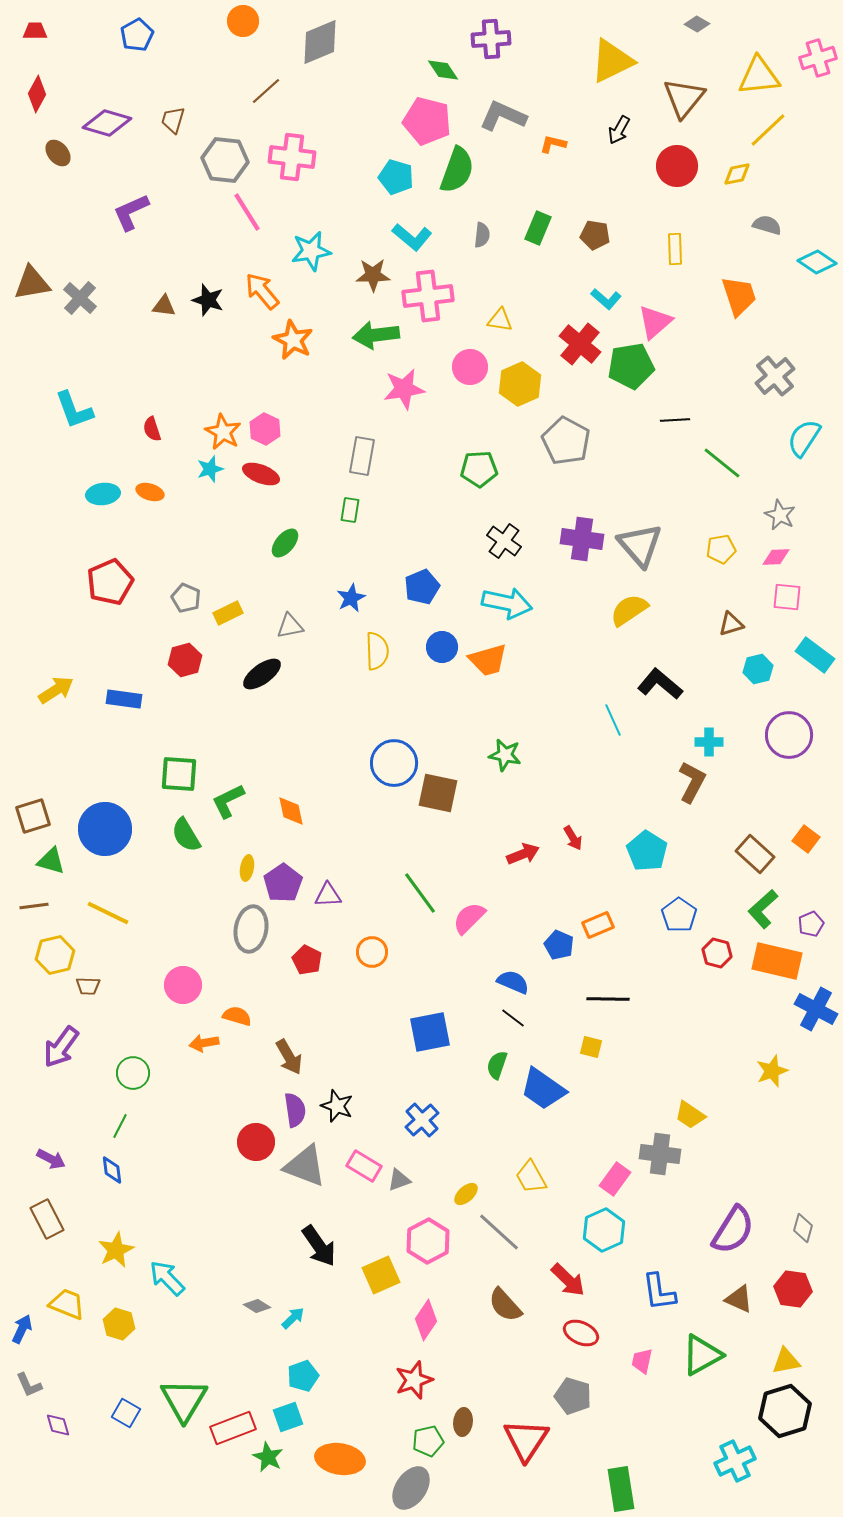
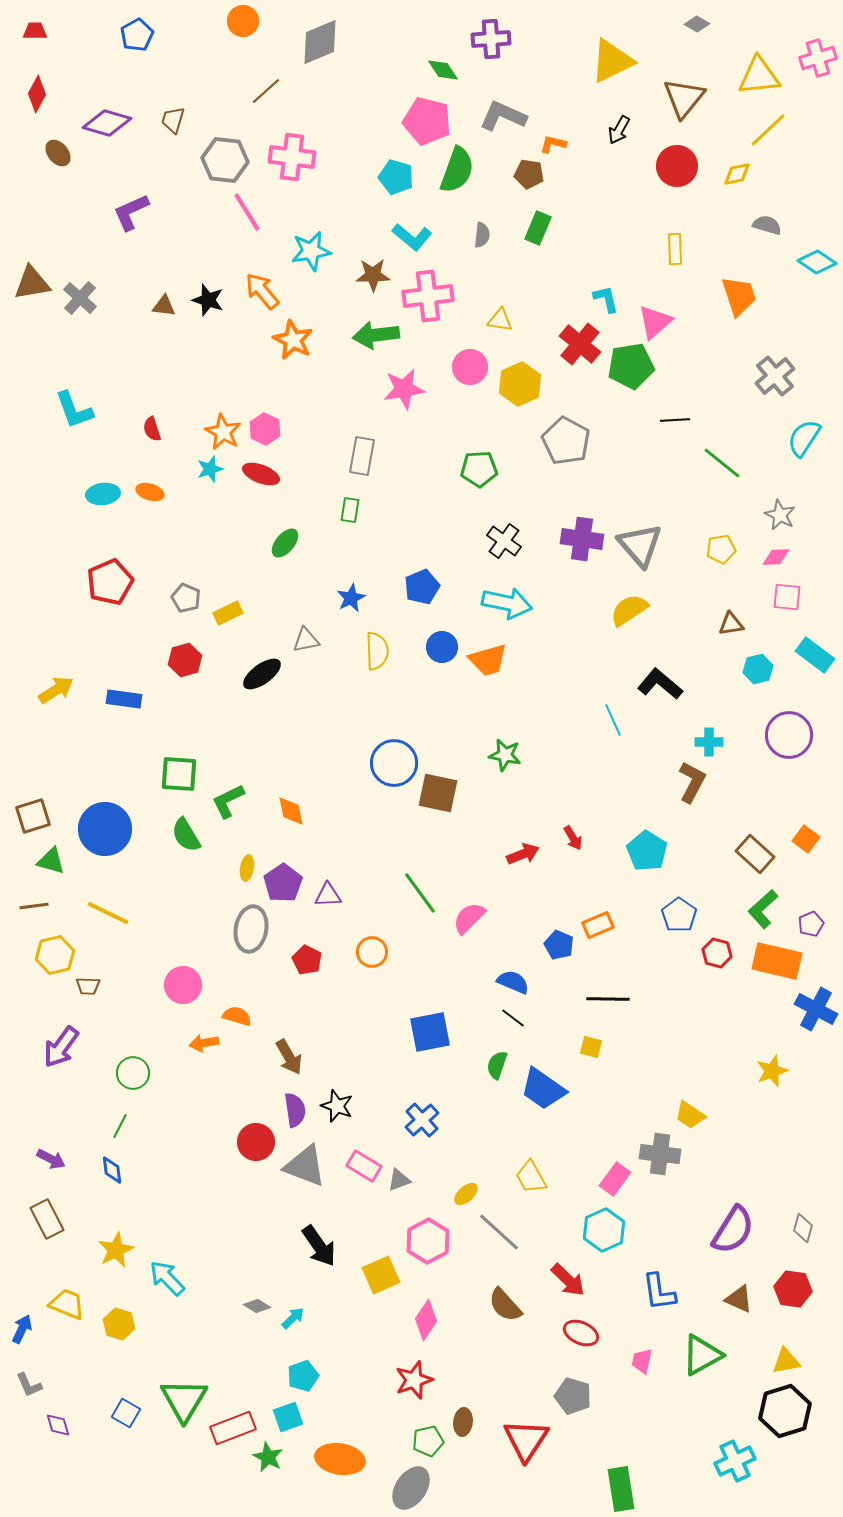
brown pentagon at (595, 235): moved 66 px left, 61 px up
cyan L-shape at (606, 299): rotated 144 degrees counterclockwise
brown triangle at (731, 624): rotated 8 degrees clockwise
gray triangle at (290, 626): moved 16 px right, 14 px down
